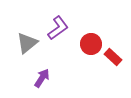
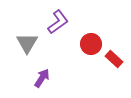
purple L-shape: moved 6 px up
gray triangle: rotated 20 degrees counterclockwise
red rectangle: moved 1 px right, 2 px down
